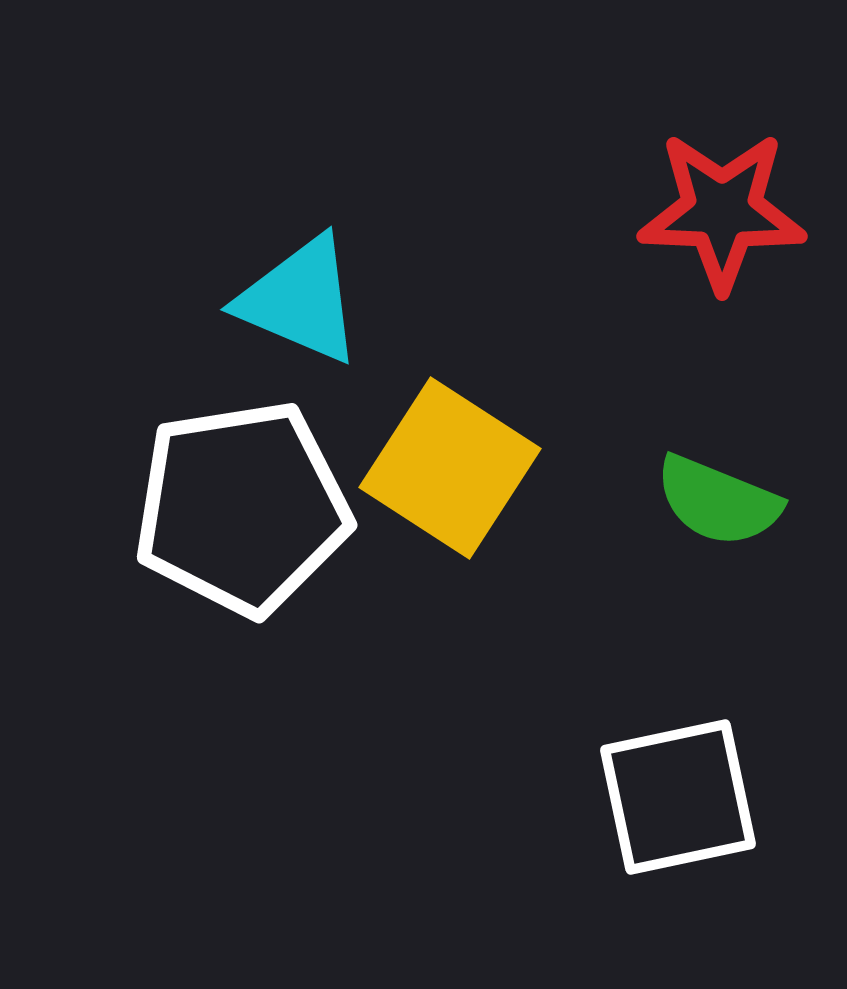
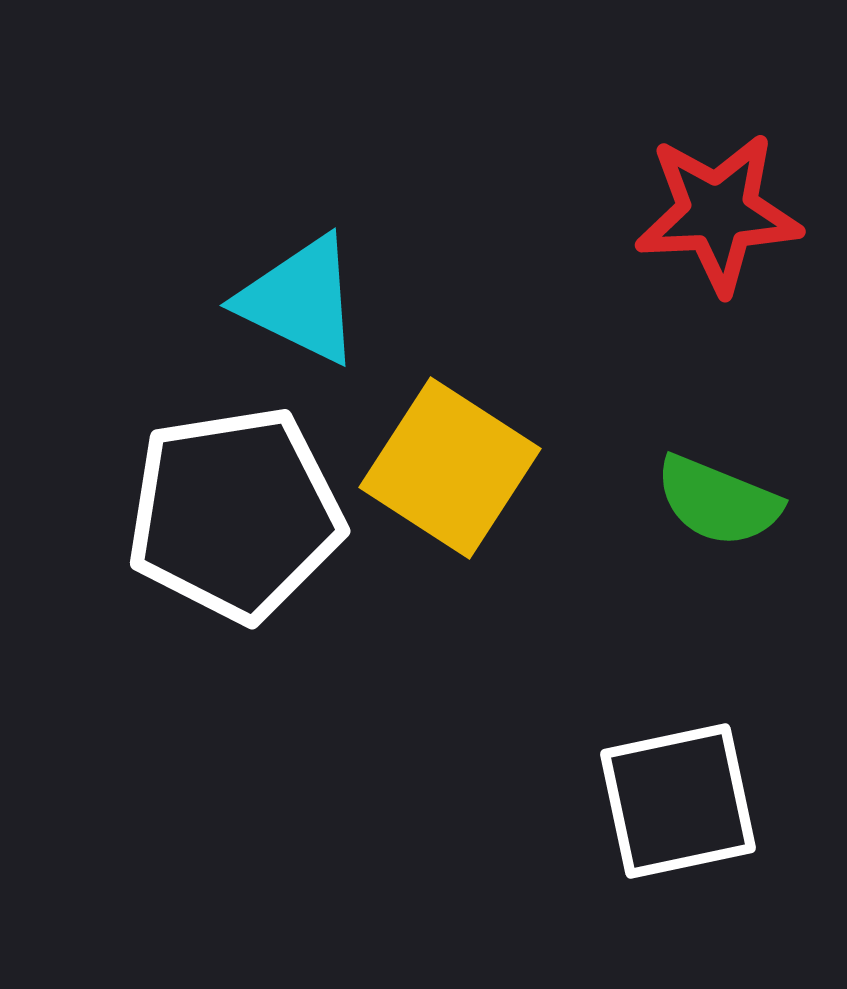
red star: moved 4 px left, 2 px down; rotated 5 degrees counterclockwise
cyan triangle: rotated 3 degrees clockwise
white pentagon: moved 7 px left, 6 px down
white square: moved 4 px down
